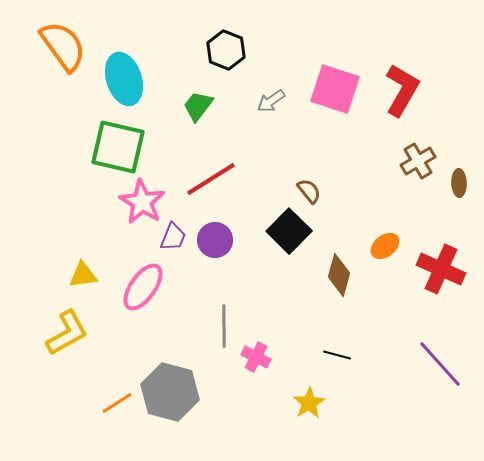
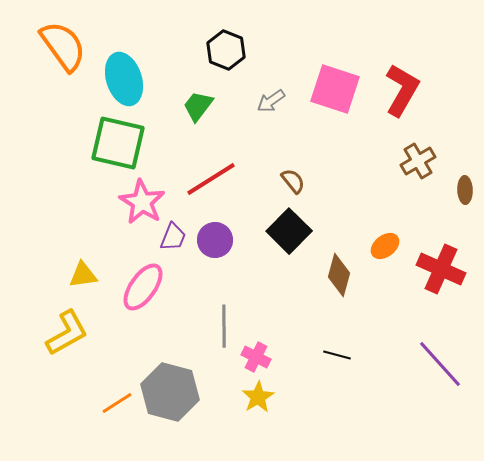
green square: moved 4 px up
brown ellipse: moved 6 px right, 7 px down
brown semicircle: moved 16 px left, 10 px up
yellow star: moved 51 px left, 6 px up
